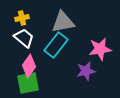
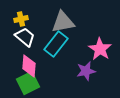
yellow cross: moved 1 px left, 1 px down
white trapezoid: moved 1 px right, 1 px up
cyan rectangle: moved 1 px up
pink star: rotated 30 degrees counterclockwise
pink diamond: rotated 30 degrees counterclockwise
green square: rotated 15 degrees counterclockwise
